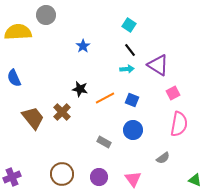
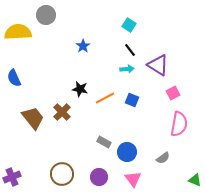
blue circle: moved 6 px left, 22 px down
